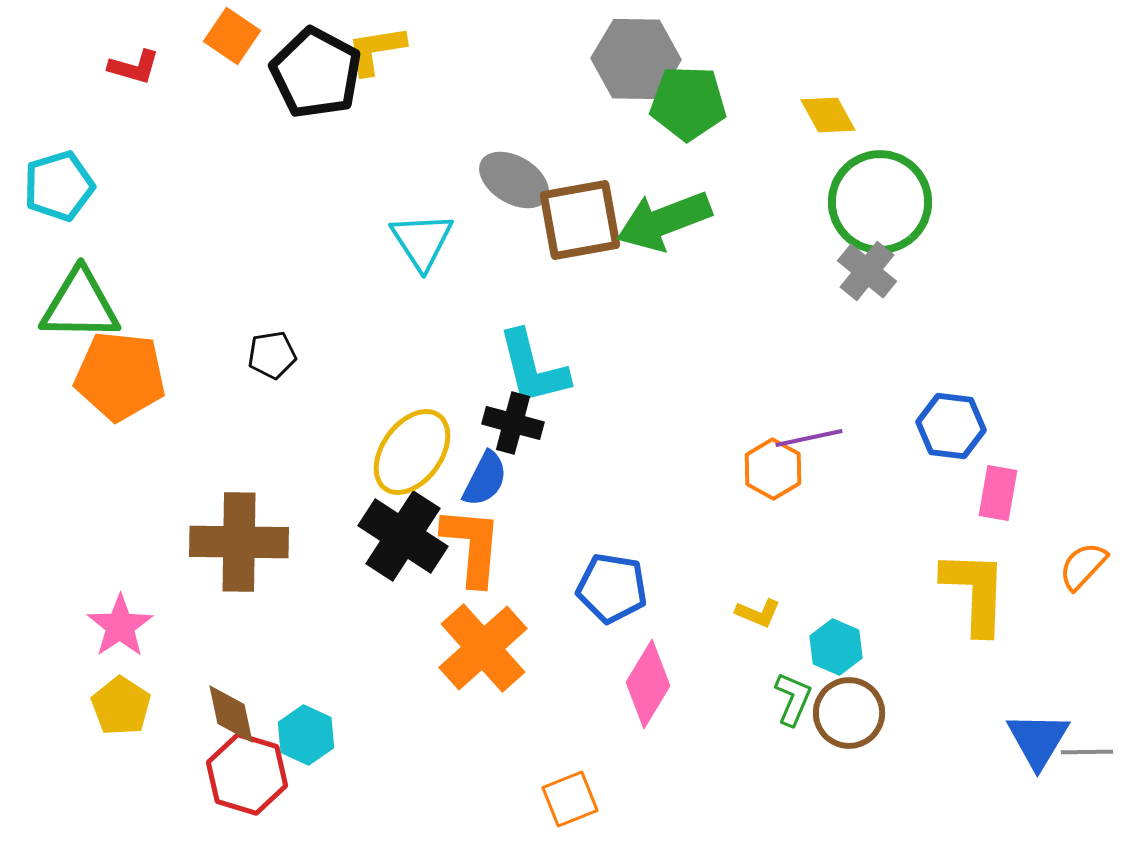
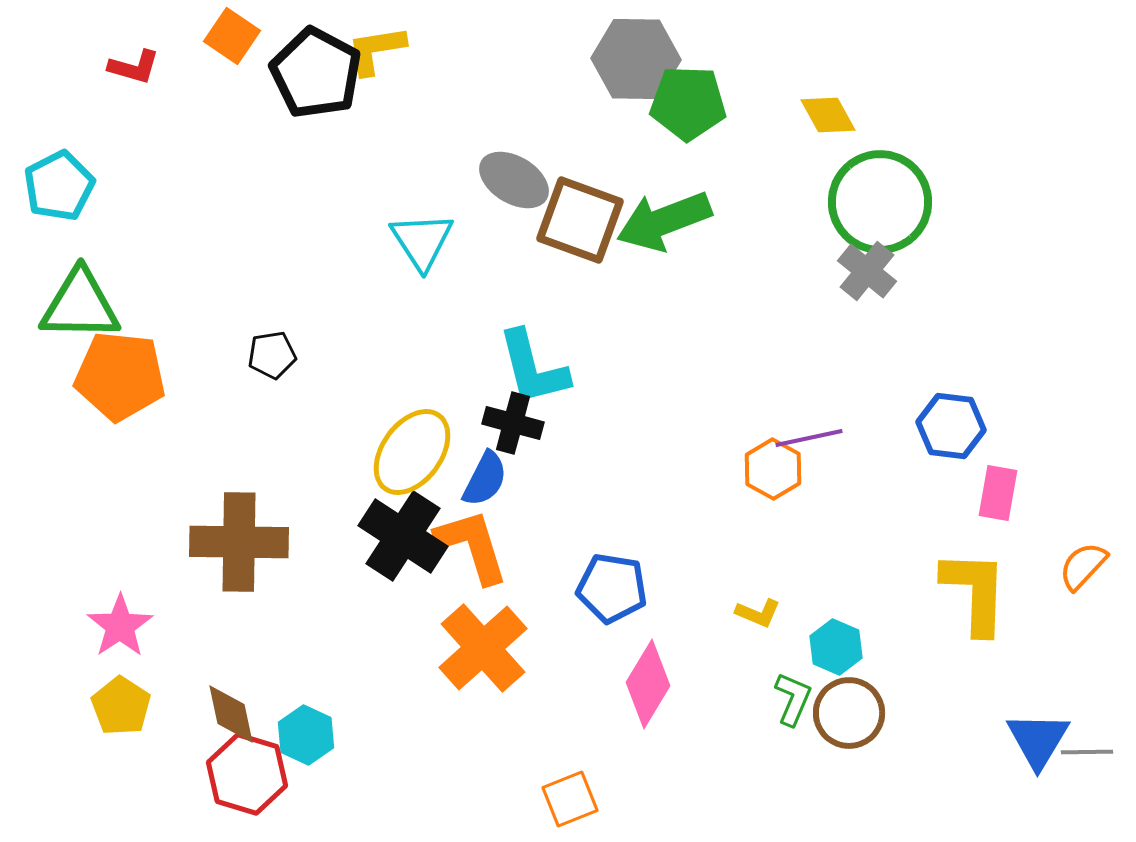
cyan pentagon at (59, 186): rotated 10 degrees counterclockwise
brown square at (580, 220): rotated 30 degrees clockwise
orange L-shape at (472, 546): rotated 22 degrees counterclockwise
